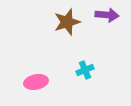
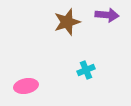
cyan cross: moved 1 px right
pink ellipse: moved 10 px left, 4 px down
